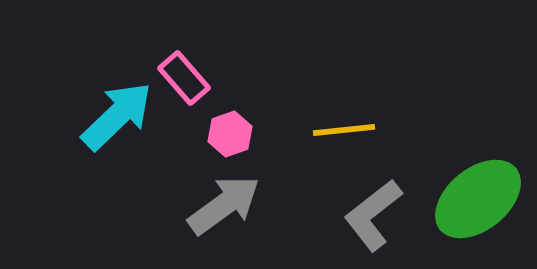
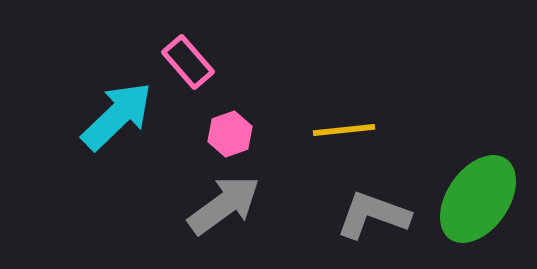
pink rectangle: moved 4 px right, 16 px up
green ellipse: rotated 16 degrees counterclockwise
gray L-shape: rotated 58 degrees clockwise
